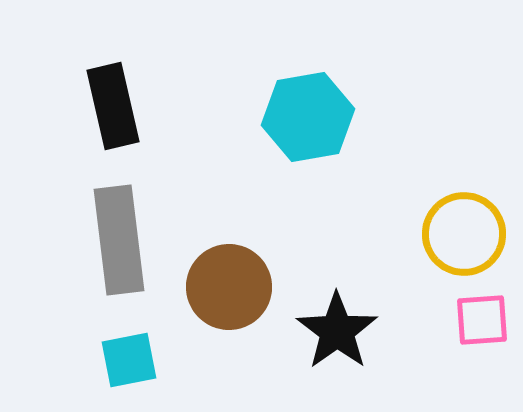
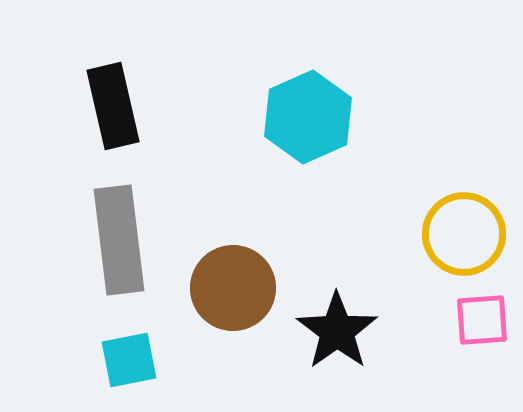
cyan hexagon: rotated 14 degrees counterclockwise
brown circle: moved 4 px right, 1 px down
